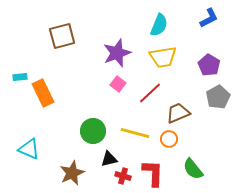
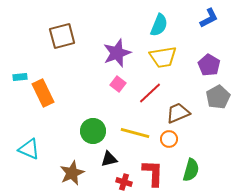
green semicircle: moved 2 px left, 1 px down; rotated 125 degrees counterclockwise
red cross: moved 1 px right, 6 px down
